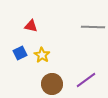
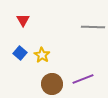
red triangle: moved 8 px left, 6 px up; rotated 48 degrees clockwise
blue square: rotated 24 degrees counterclockwise
purple line: moved 3 px left, 1 px up; rotated 15 degrees clockwise
